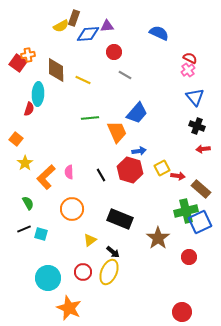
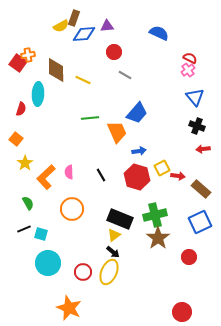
blue diamond at (88, 34): moved 4 px left
red semicircle at (29, 109): moved 8 px left
red hexagon at (130, 170): moved 7 px right, 7 px down
green cross at (186, 211): moved 31 px left, 4 px down
yellow triangle at (90, 240): moved 24 px right, 5 px up
cyan circle at (48, 278): moved 15 px up
